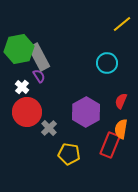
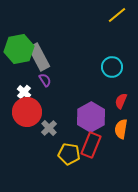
yellow line: moved 5 px left, 9 px up
cyan circle: moved 5 px right, 4 px down
purple semicircle: moved 6 px right, 4 px down
white cross: moved 2 px right, 5 px down
purple hexagon: moved 5 px right, 5 px down
red rectangle: moved 19 px left
